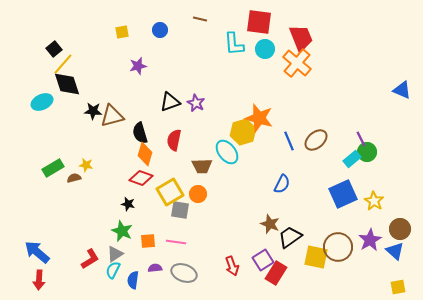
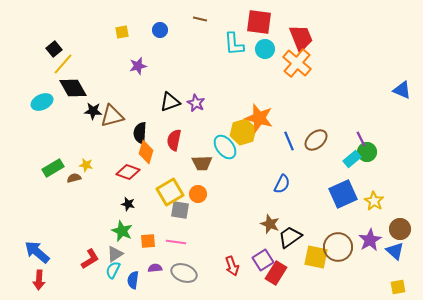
black diamond at (67, 84): moved 6 px right, 4 px down; rotated 12 degrees counterclockwise
black semicircle at (140, 133): rotated 20 degrees clockwise
cyan ellipse at (227, 152): moved 2 px left, 5 px up
orange diamond at (145, 154): moved 1 px right, 2 px up
brown trapezoid at (202, 166): moved 3 px up
red diamond at (141, 178): moved 13 px left, 6 px up
